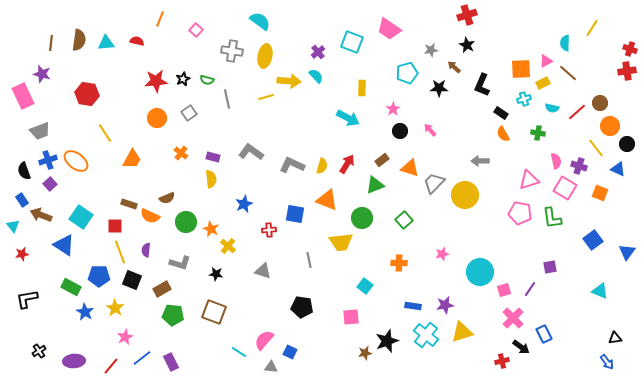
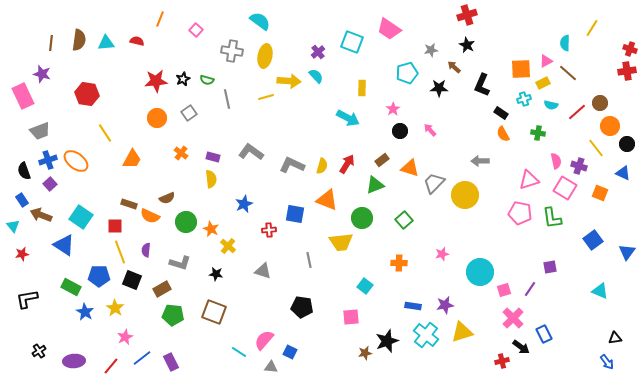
cyan semicircle at (552, 108): moved 1 px left, 3 px up
blue triangle at (618, 169): moved 5 px right, 4 px down
